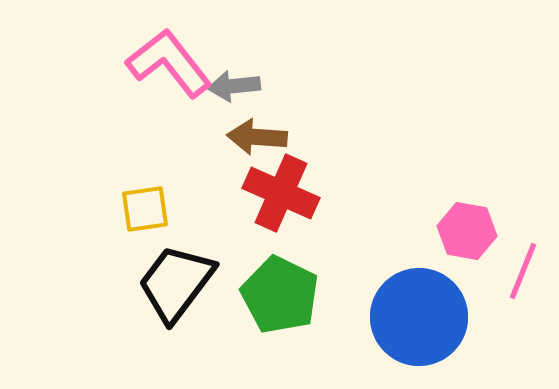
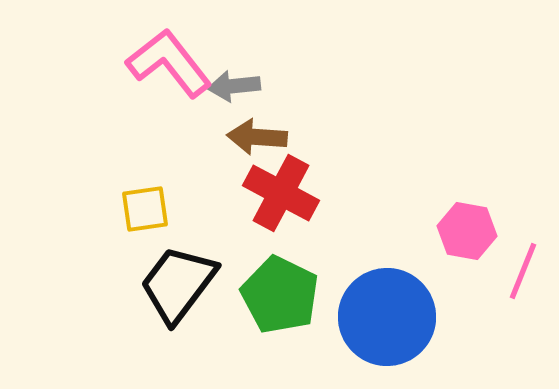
red cross: rotated 4 degrees clockwise
black trapezoid: moved 2 px right, 1 px down
blue circle: moved 32 px left
